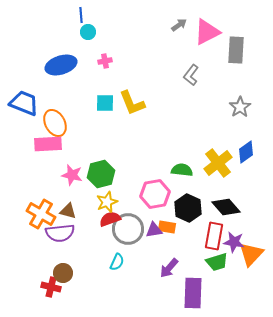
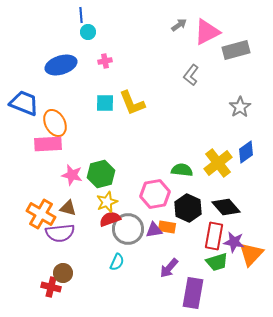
gray rectangle: rotated 72 degrees clockwise
brown triangle: moved 3 px up
purple rectangle: rotated 8 degrees clockwise
